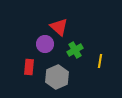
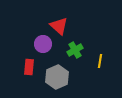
red triangle: moved 1 px up
purple circle: moved 2 px left
